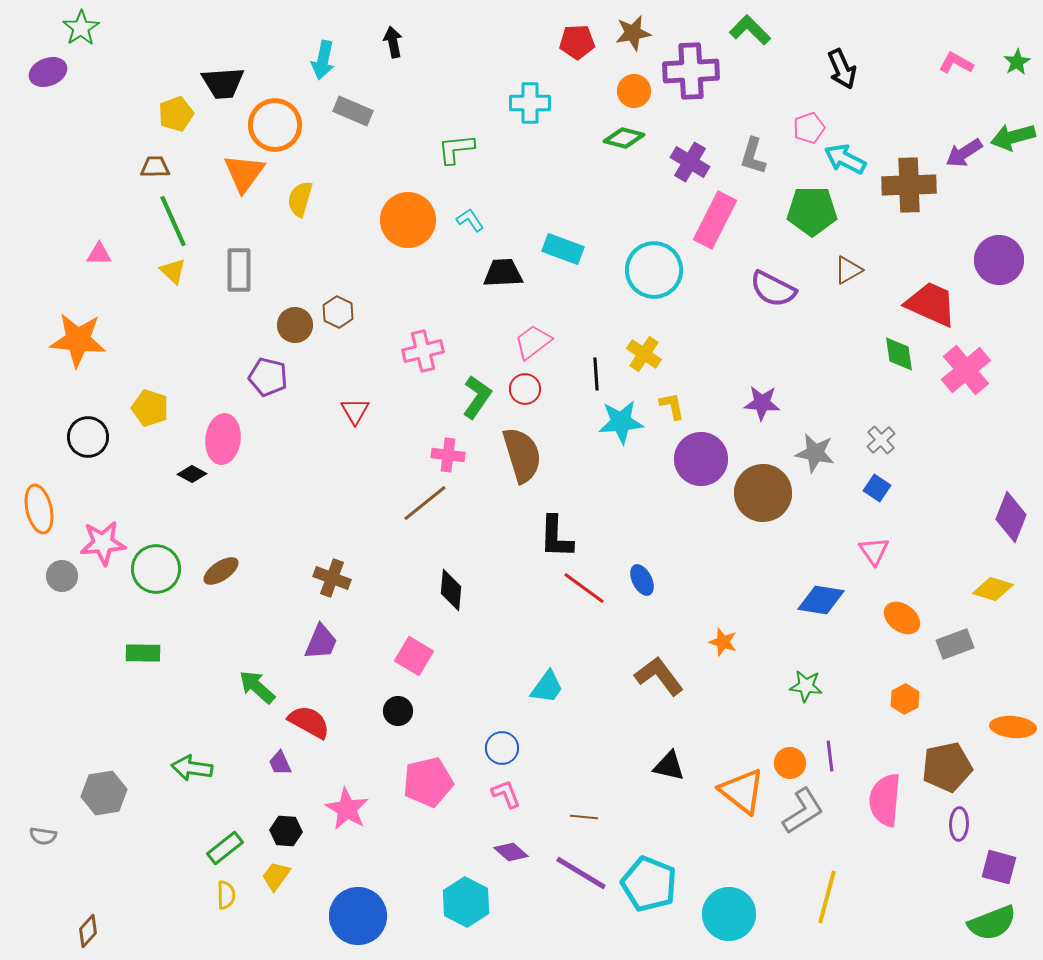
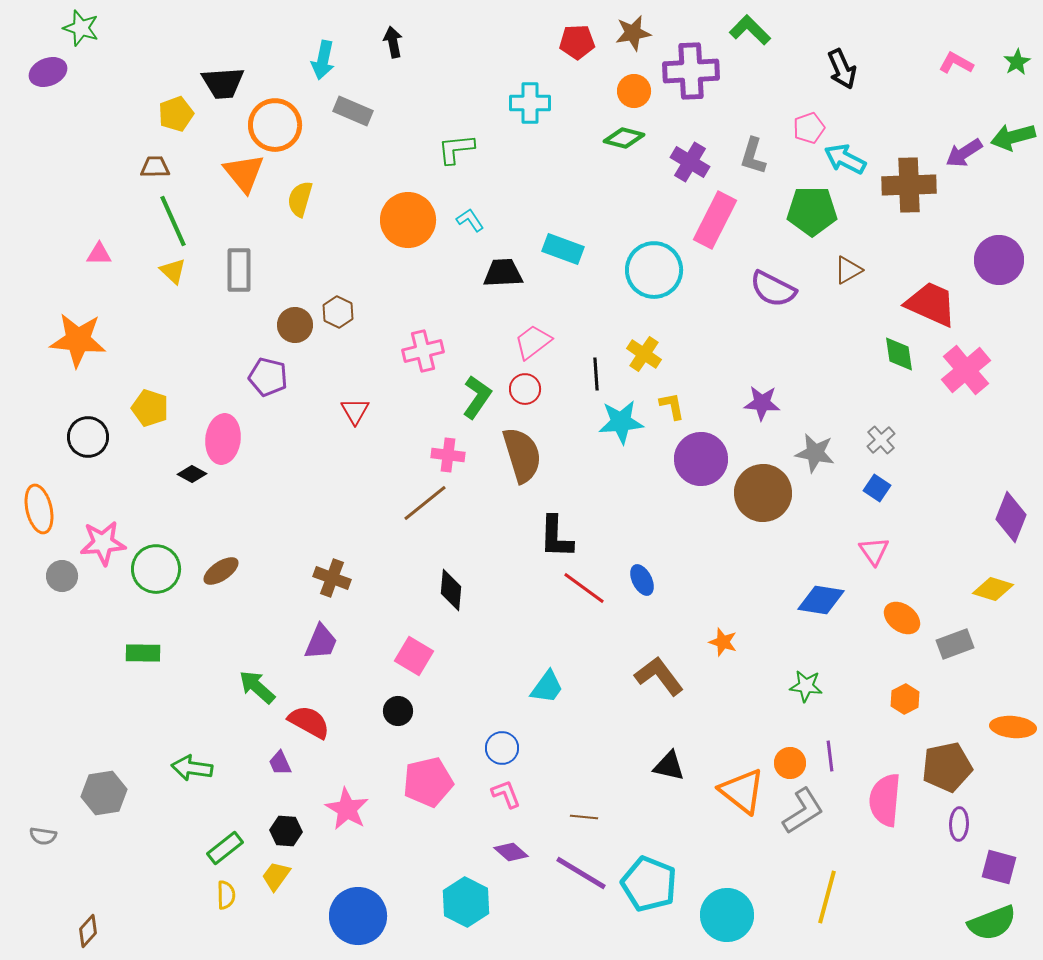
green star at (81, 28): rotated 21 degrees counterclockwise
orange triangle at (244, 173): rotated 15 degrees counterclockwise
cyan circle at (729, 914): moved 2 px left, 1 px down
